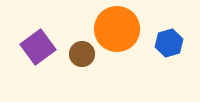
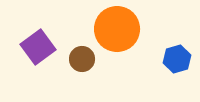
blue hexagon: moved 8 px right, 16 px down
brown circle: moved 5 px down
